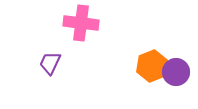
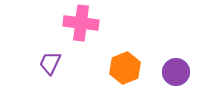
orange hexagon: moved 27 px left, 2 px down
